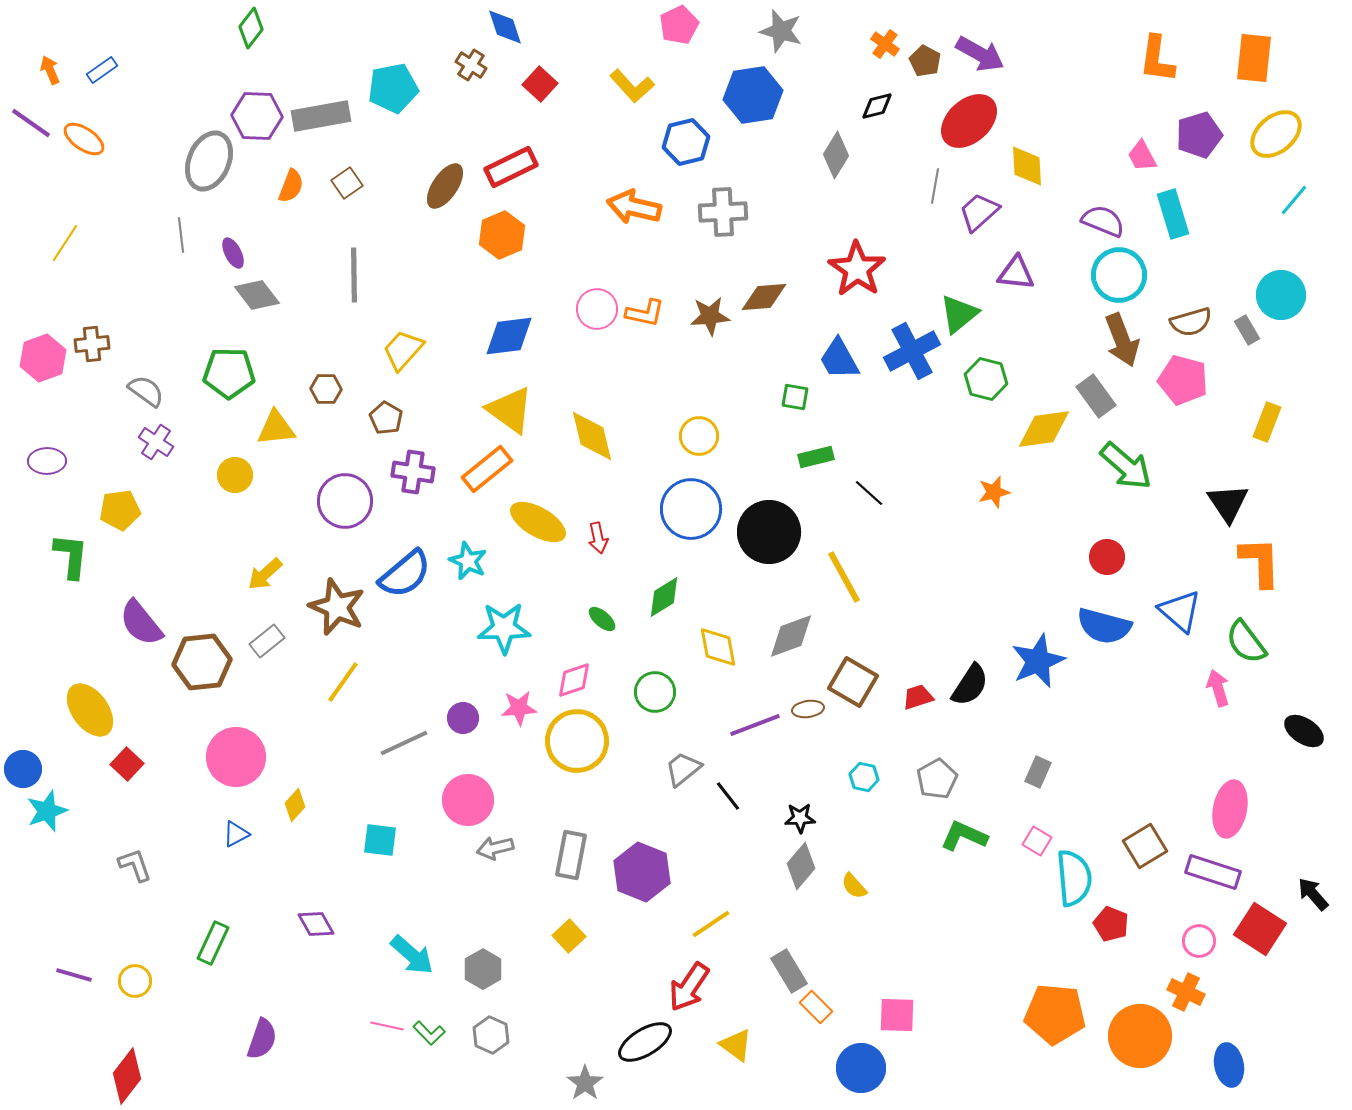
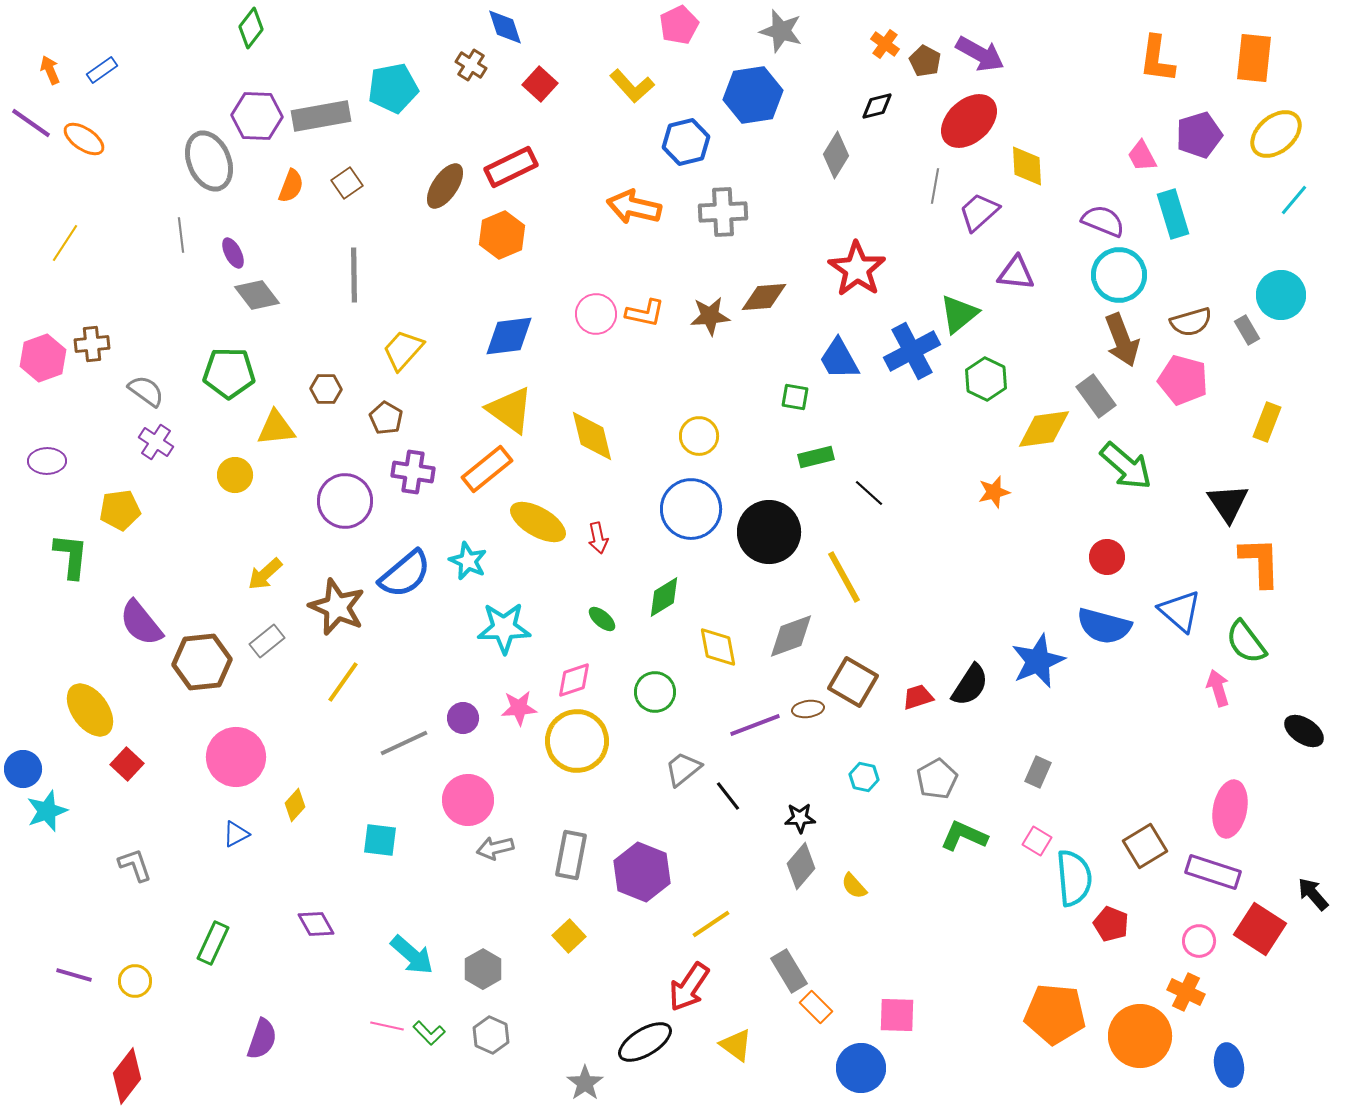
gray ellipse at (209, 161): rotated 46 degrees counterclockwise
pink circle at (597, 309): moved 1 px left, 5 px down
green hexagon at (986, 379): rotated 12 degrees clockwise
